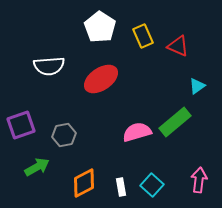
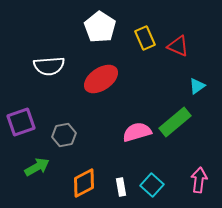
yellow rectangle: moved 2 px right, 2 px down
purple square: moved 3 px up
